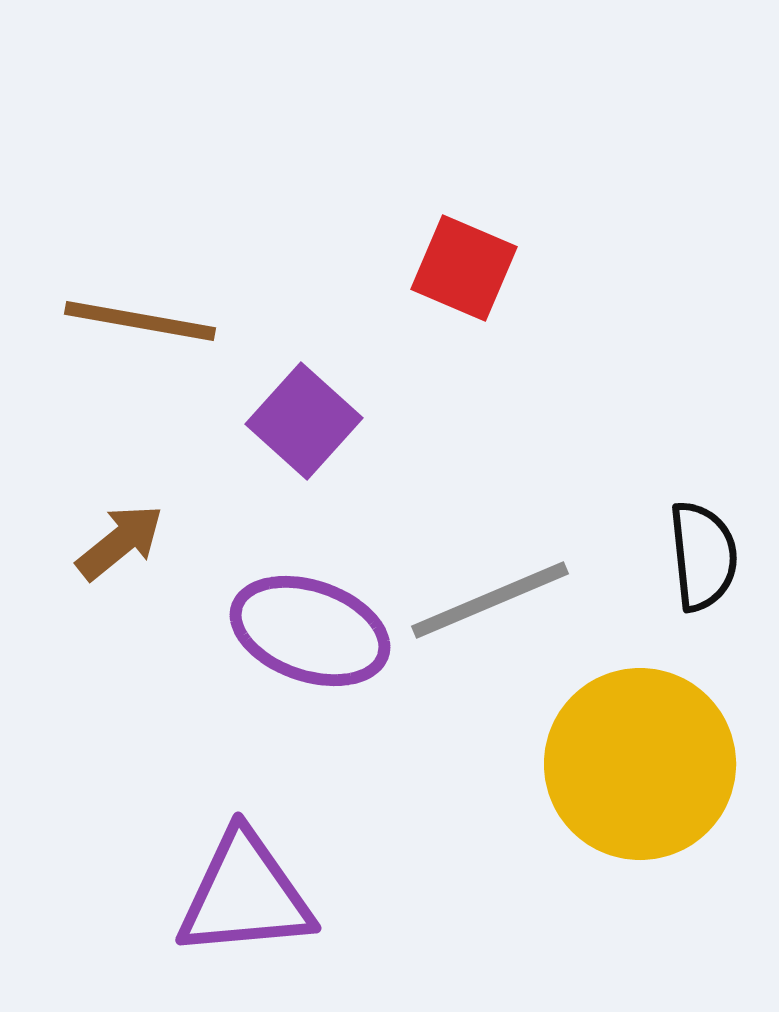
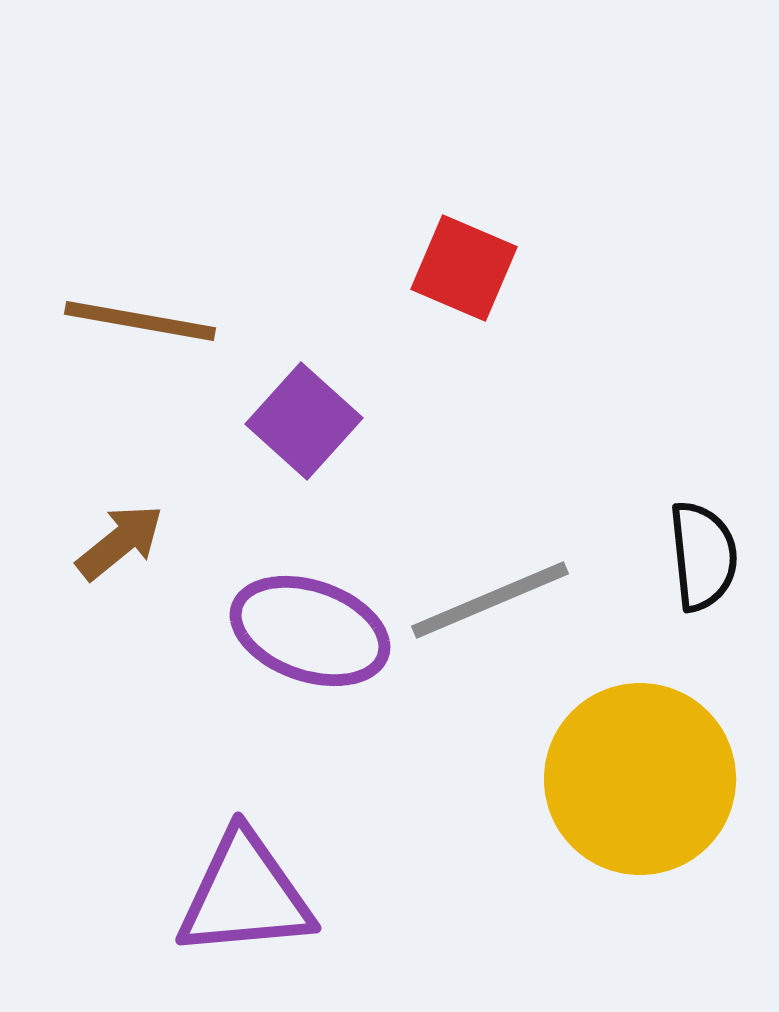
yellow circle: moved 15 px down
